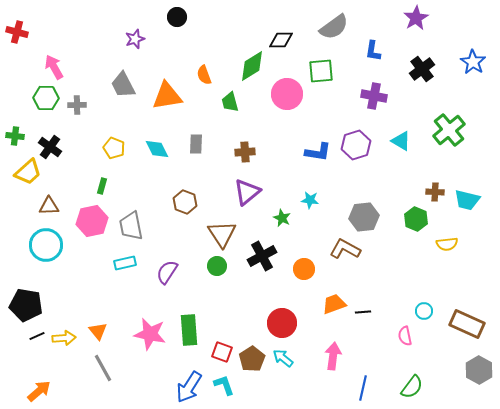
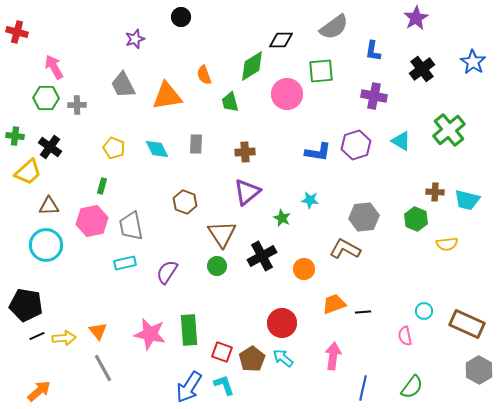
black circle at (177, 17): moved 4 px right
